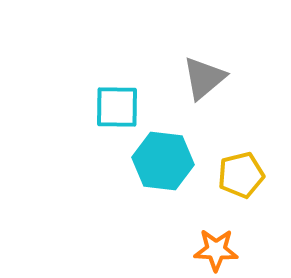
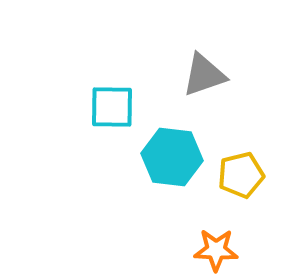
gray triangle: moved 3 px up; rotated 21 degrees clockwise
cyan square: moved 5 px left
cyan hexagon: moved 9 px right, 4 px up
